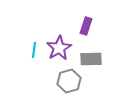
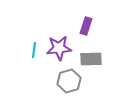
purple star: rotated 25 degrees clockwise
